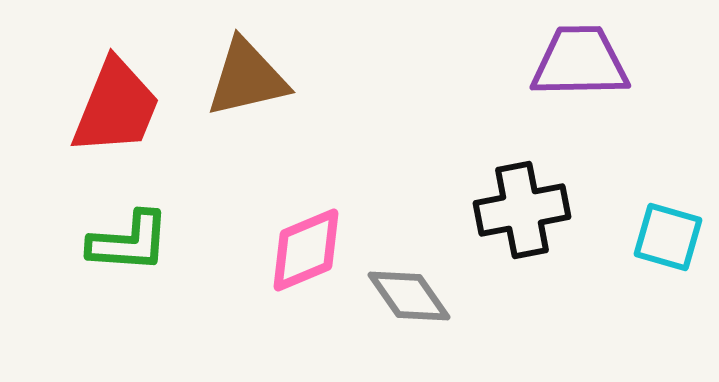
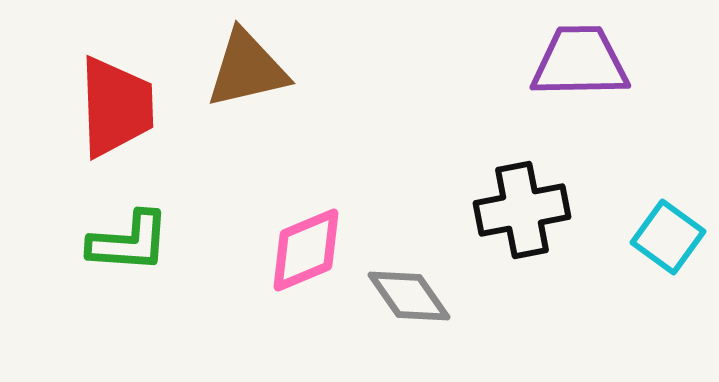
brown triangle: moved 9 px up
red trapezoid: rotated 24 degrees counterclockwise
cyan square: rotated 20 degrees clockwise
